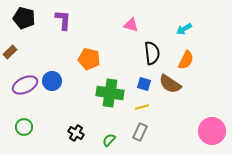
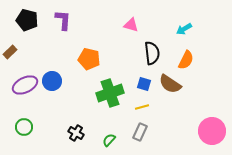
black pentagon: moved 3 px right, 2 px down
green cross: rotated 28 degrees counterclockwise
